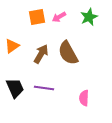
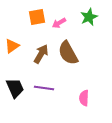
pink arrow: moved 6 px down
